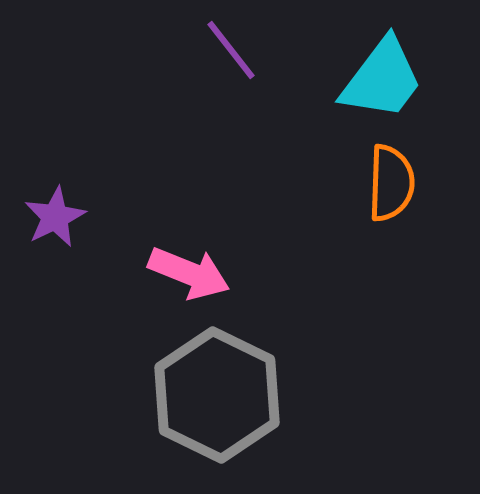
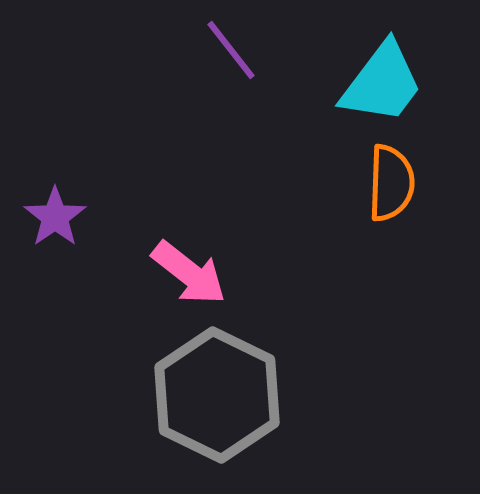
cyan trapezoid: moved 4 px down
purple star: rotated 8 degrees counterclockwise
pink arrow: rotated 16 degrees clockwise
